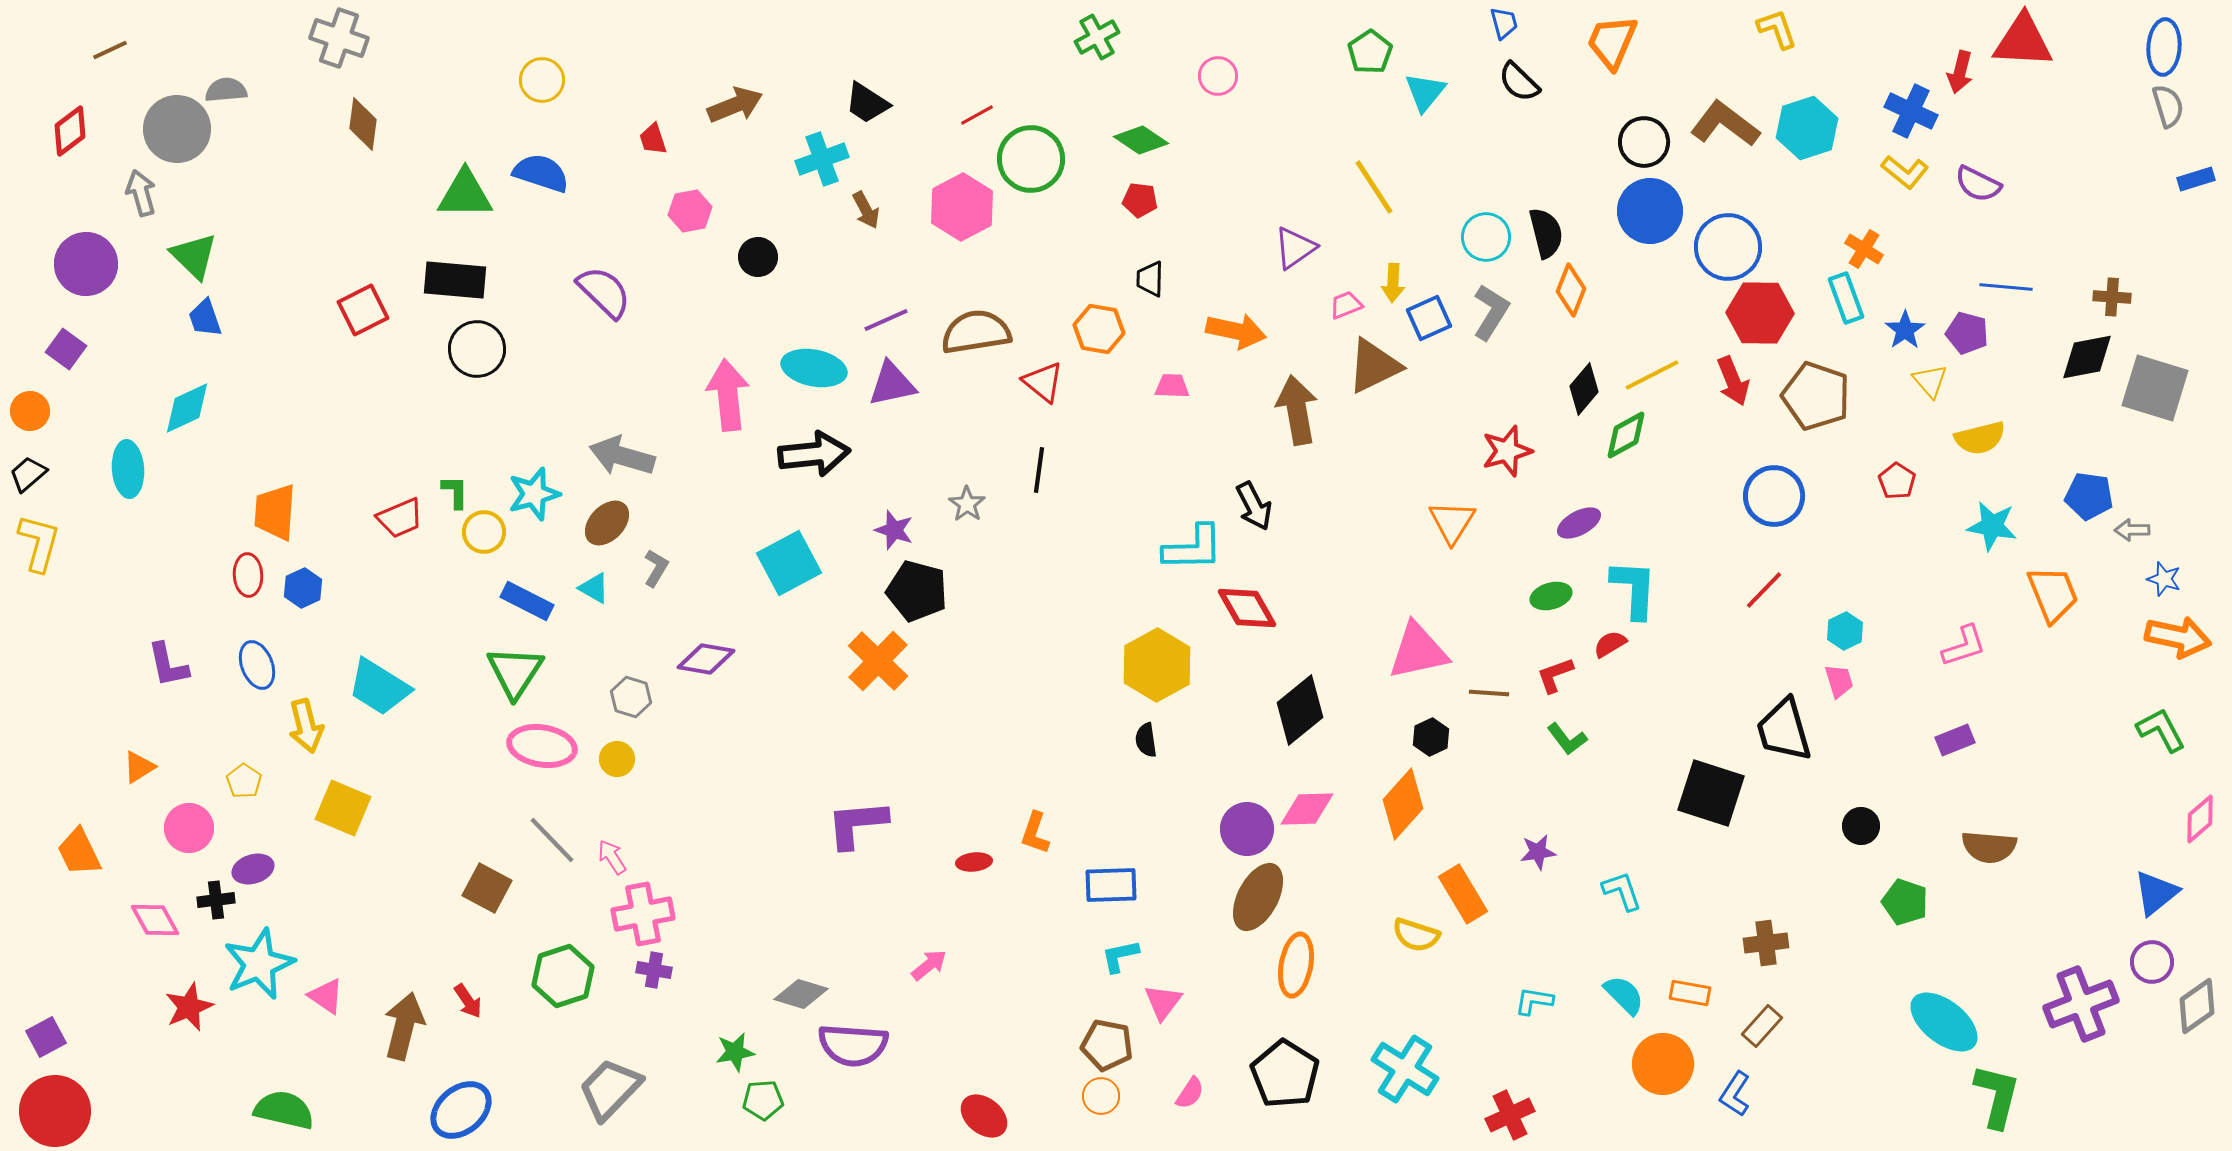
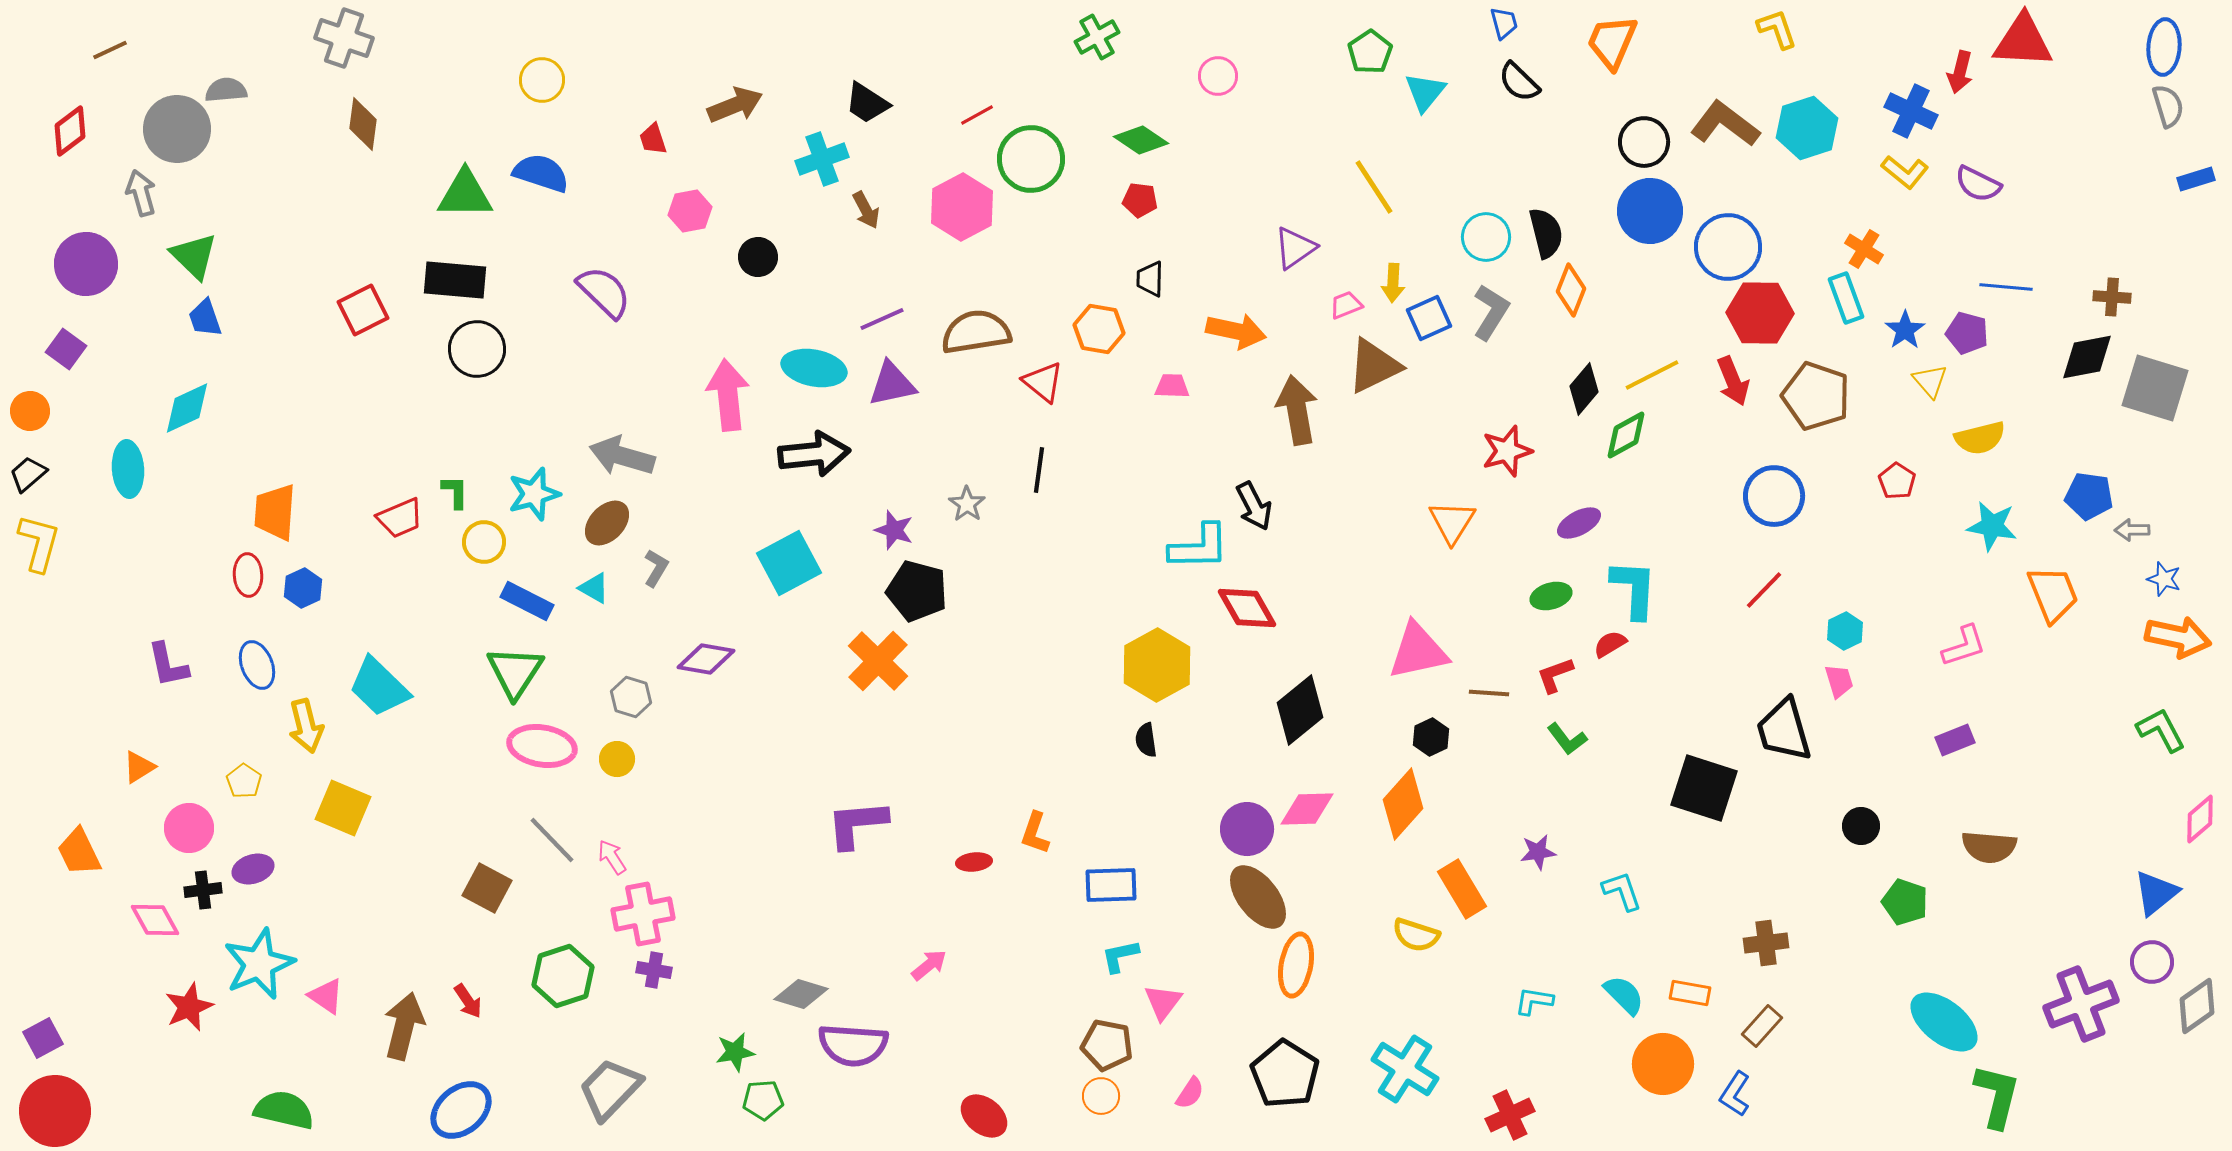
gray cross at (339, 38): moved 5 px right
purple line at (886, 320): moved 4 px left, 1 px up
yellow circle at (484, 532): moved 10 px down
cyan L-shape at (1193, 548): moved 6 px right, 1 px up
cyan trapezoid at (379, 687): rotated 12 degrees clockwise
black square at (1711, 793): moved 7 px left, 5 px up
orange rectangle at (1463, 894): moved 1 px left, 5 px up
brown ellipse at (1258, 897): rotated 66 degrees counterclockwise
black cross at (216, 900): moved 13 px left, 10 px up
purple square at (46, 1037): moved 3 px left, 1 px down
